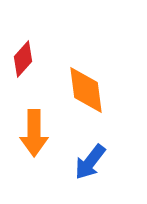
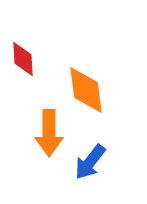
red diamond: rotated 45 degrees counterclockwise
orange arrow: moved 15 px right
